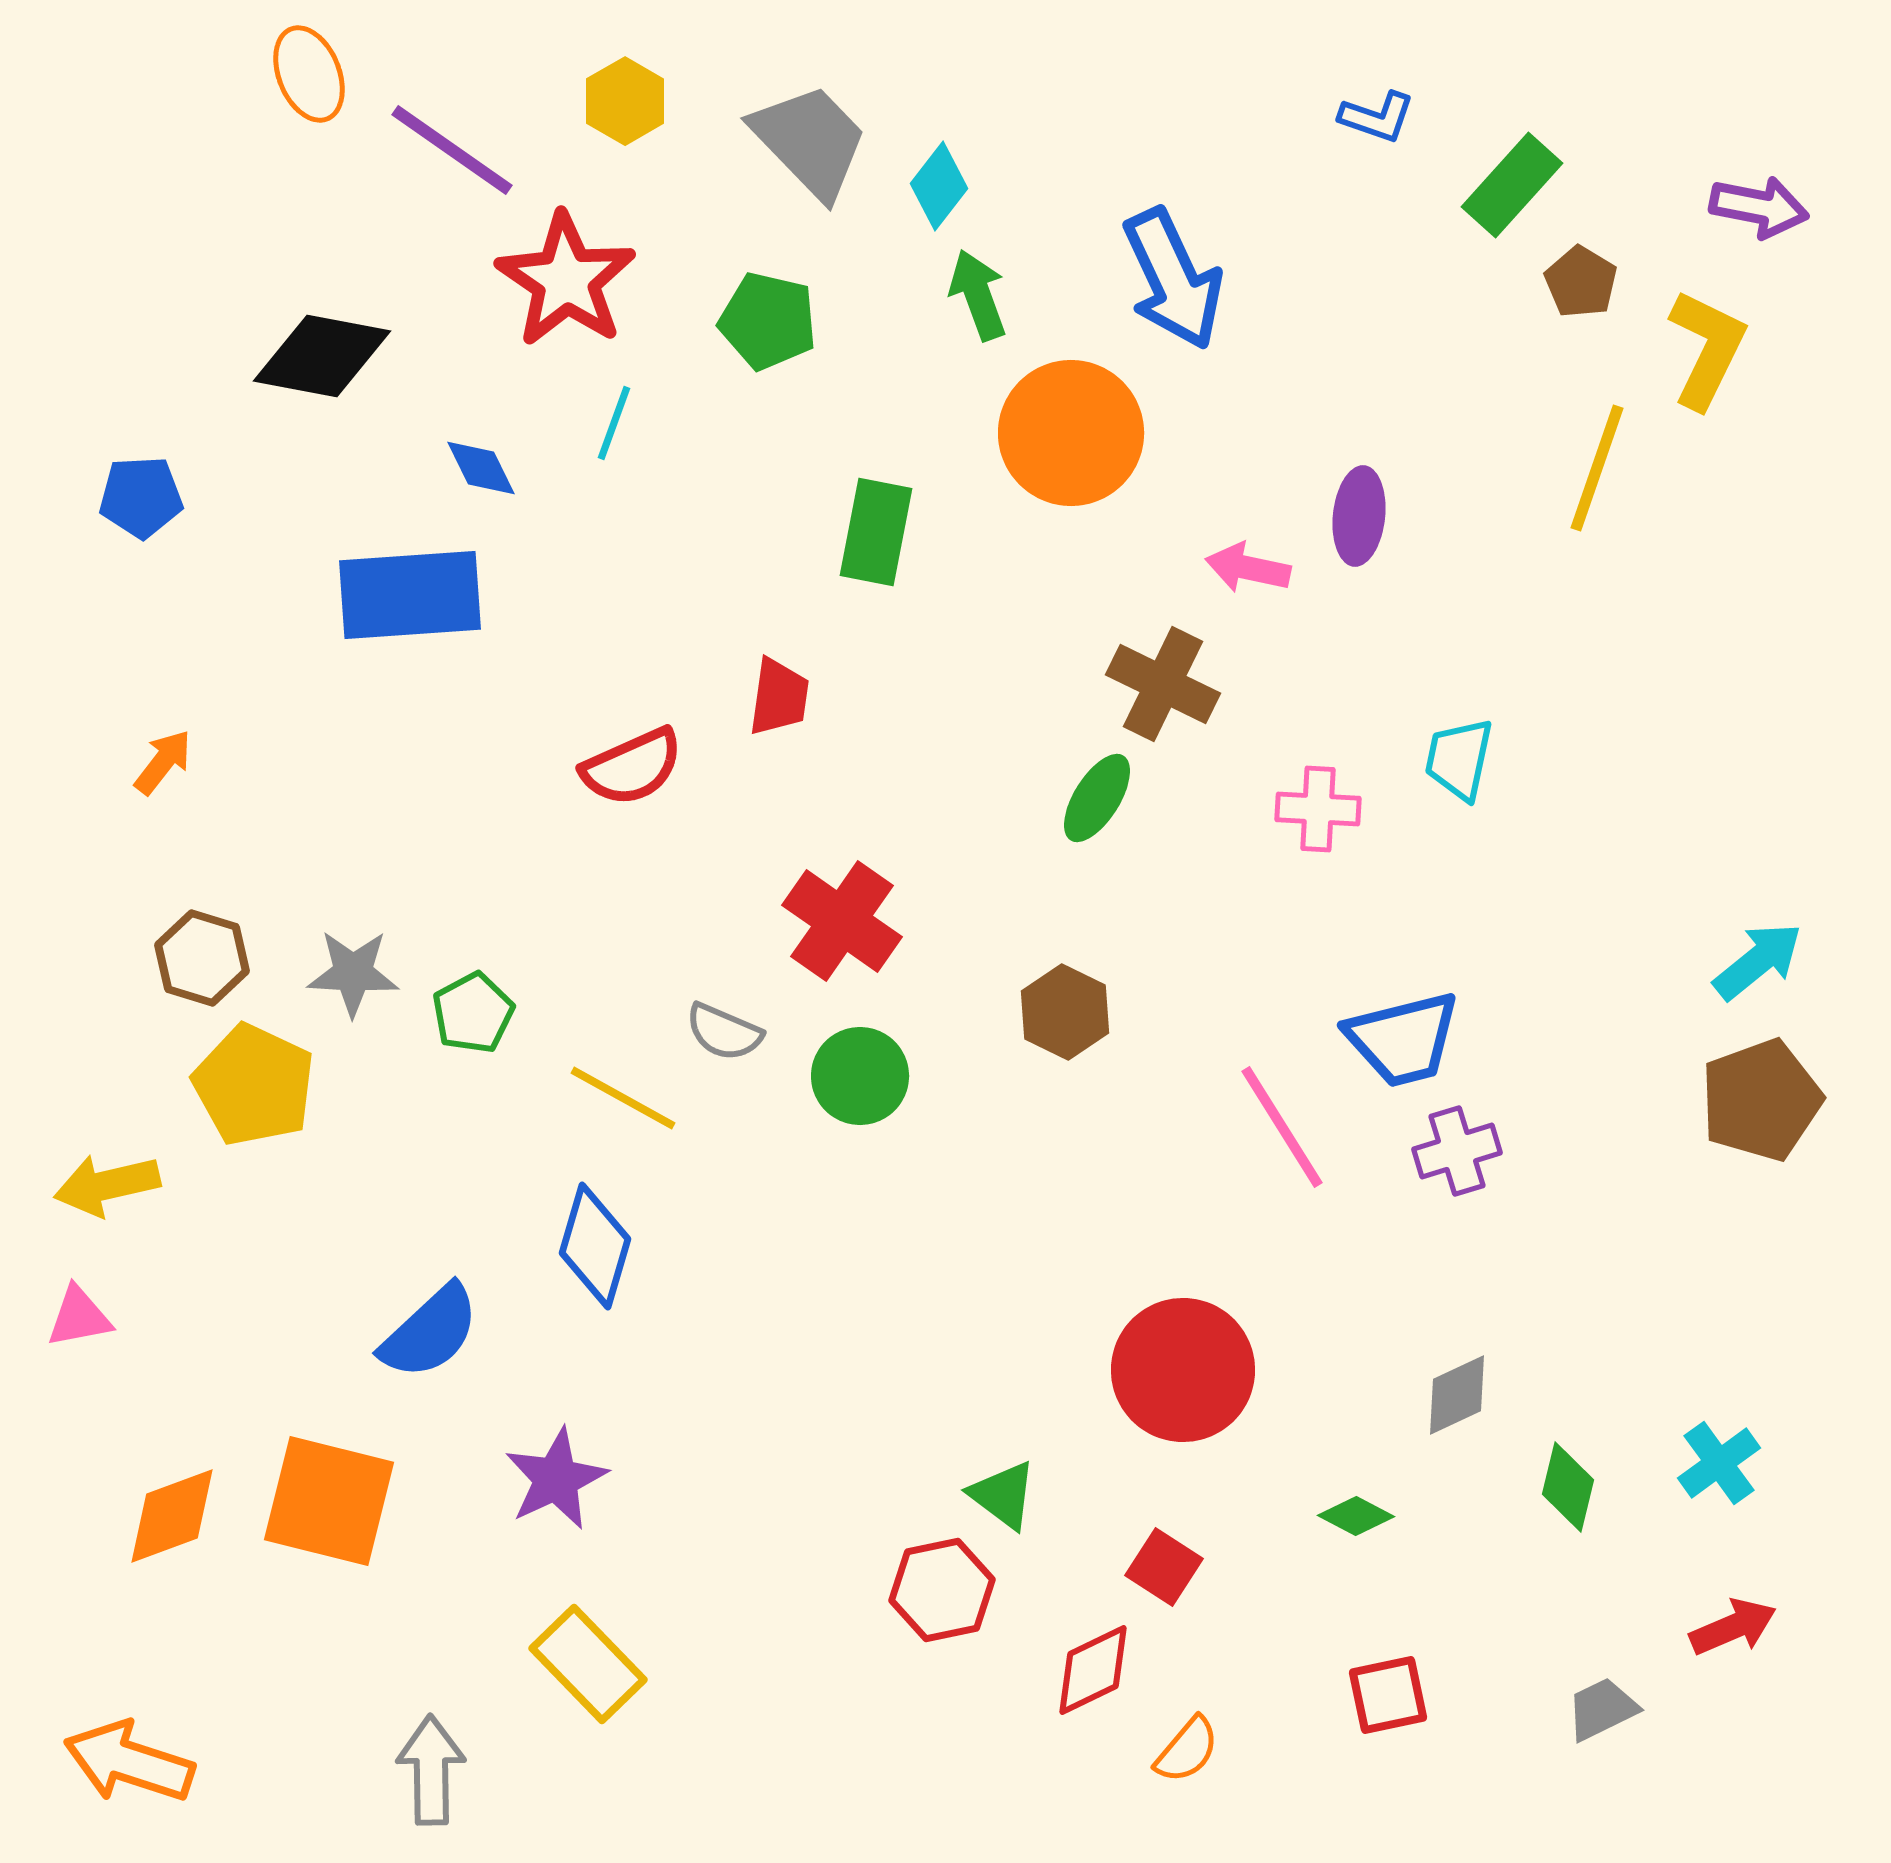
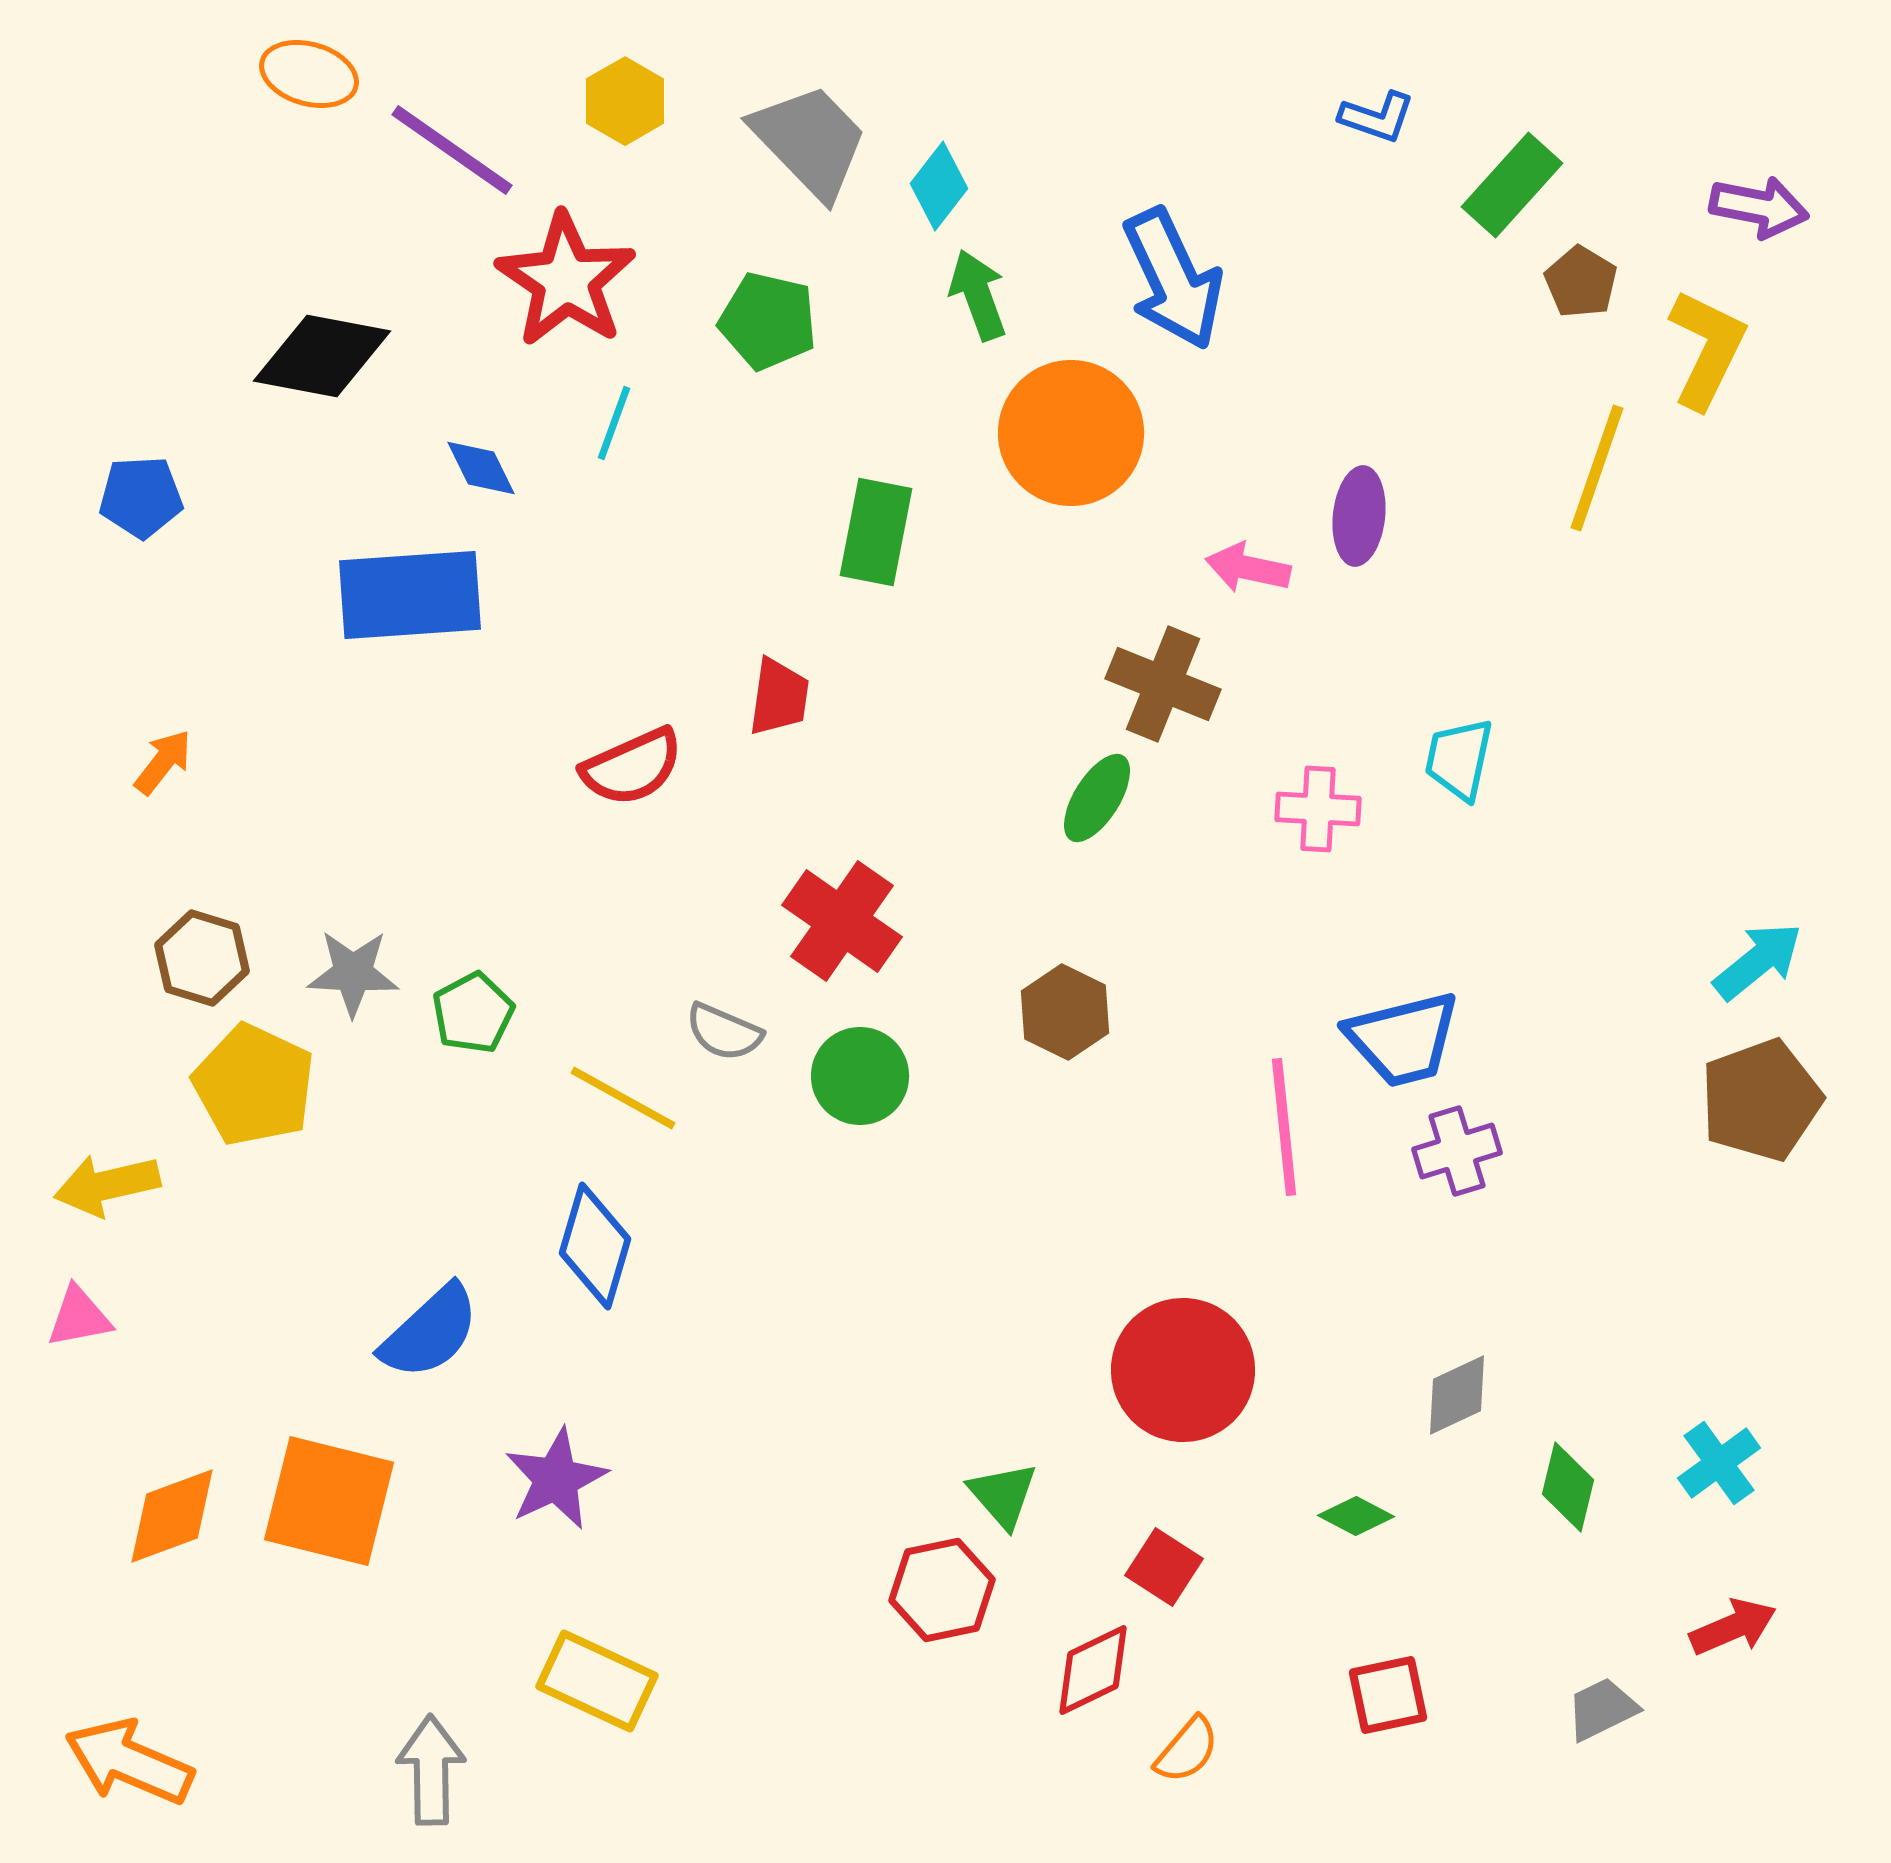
orange ellipse at (309, 74): rotated 52 degrees counterclockwise
brown cross at (1163, 684): rotated 4 degrees counterclockwise
pink line at (1282, 1127): moved 2 px right; rotated 26 degrees clockwise
green triangle at (1003, 1495): rotated 12 degrees clockwise
yellow rectangle at (588, 1664): moved 9 px right, 17 px down; rotated 21 degrees counterclockwise
orange arrow at (129, 1762): rotated 5 degrees clockwise
